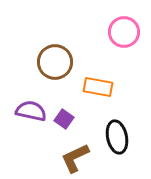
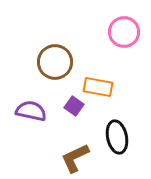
purple square: moved 10 px right, 13 px up
